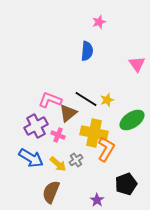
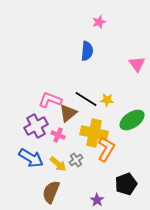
yellow star: rotated 24 degrees clockwise
